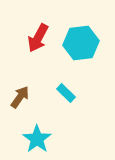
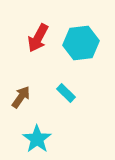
brown arrow: moved 1 px right
